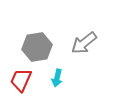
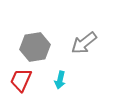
gray hexagon: moved 2 px left
cyan arrow: moved 3 px right, 2 px down
